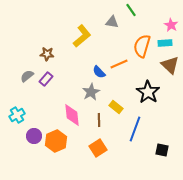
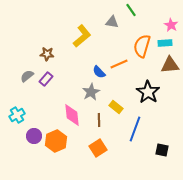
brown triangle: rotated 48 degrees counterclockwise
